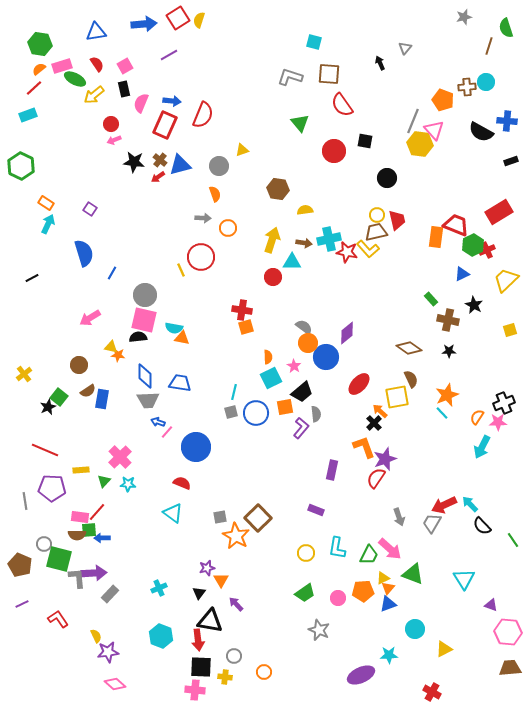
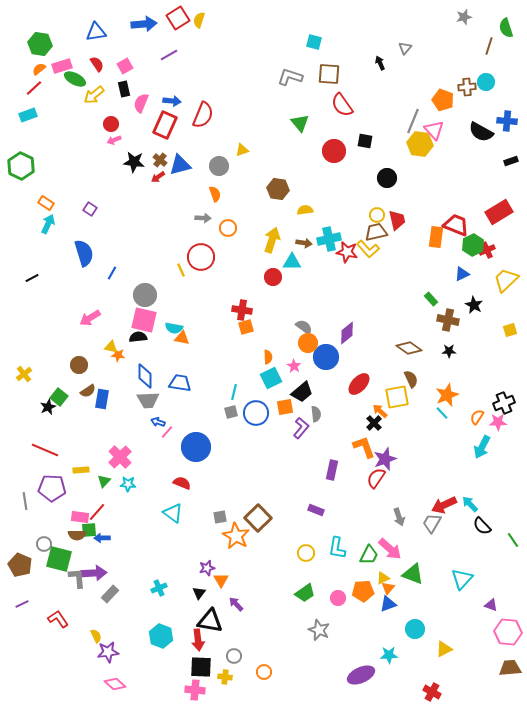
cyan triangle at (464, 579): moved 2 px left; rotated 15 degrees clockwise
